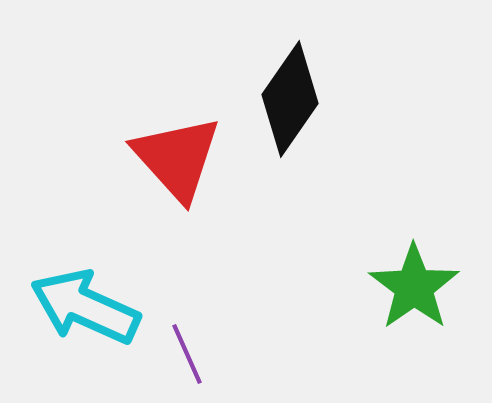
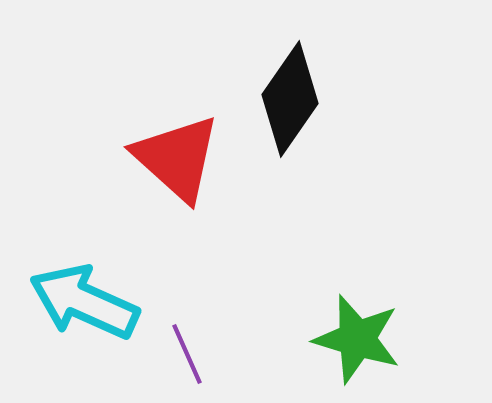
red triangle: rotated 6 degrees counterclockwise
green star: moved 57 px left, 52 px down; rotated 20 degrees counterclockwise
cyan arrow: moved 1 px left, 5 px up
